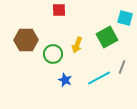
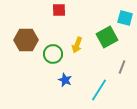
cyan line: moved 12 px down; rotated 30 degrees counterclockwise
